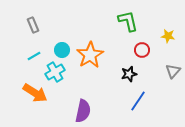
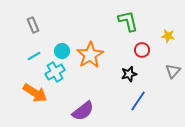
cyan circle: moved 1 px down
purple semicircle: rotated 40 degrees clockwise
